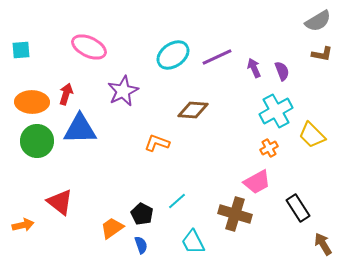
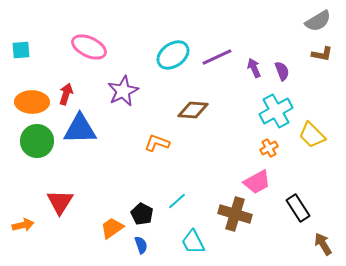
red triangle: rotated 24 degrees clockwise
